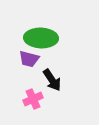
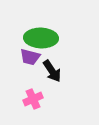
purple trapezoid: moved 1 px right, 2 px up
black arrow: moved 9 px up
